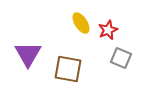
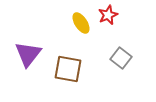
red star: moved 15 px up
purple triangle: rotated 8 degrees clockwise
gray square: rotated 15 degrees clockwise
